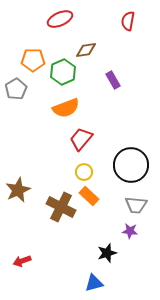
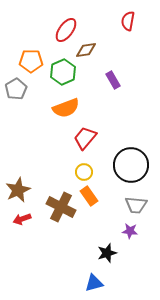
red ellipse: moved 6 px right, 11 px down; rotated 30 degrees counterclockwise
orange pentagon: moved 2 px left, 1 px down
red trapezoid: moved 4 px right, 1 px up
orange rectangle: rotated 12 degrees clockwise
red arrow: moved 42 px up
